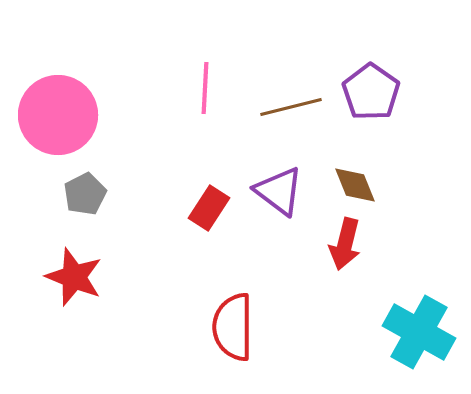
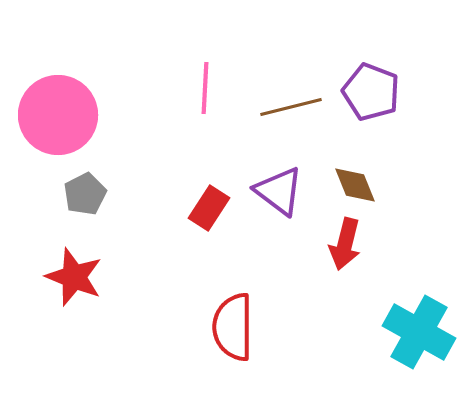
purple pentagon: rotated 14 degrees counterclockwise
